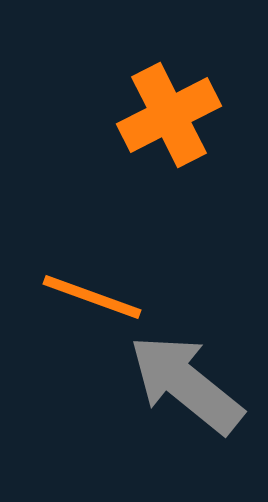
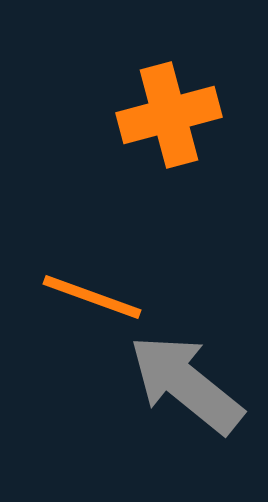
orange cross: rotated 12 degrees clockwise
